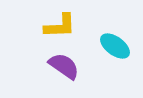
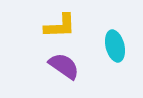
cyan ellipse: rotated 40 degrees clockwise
